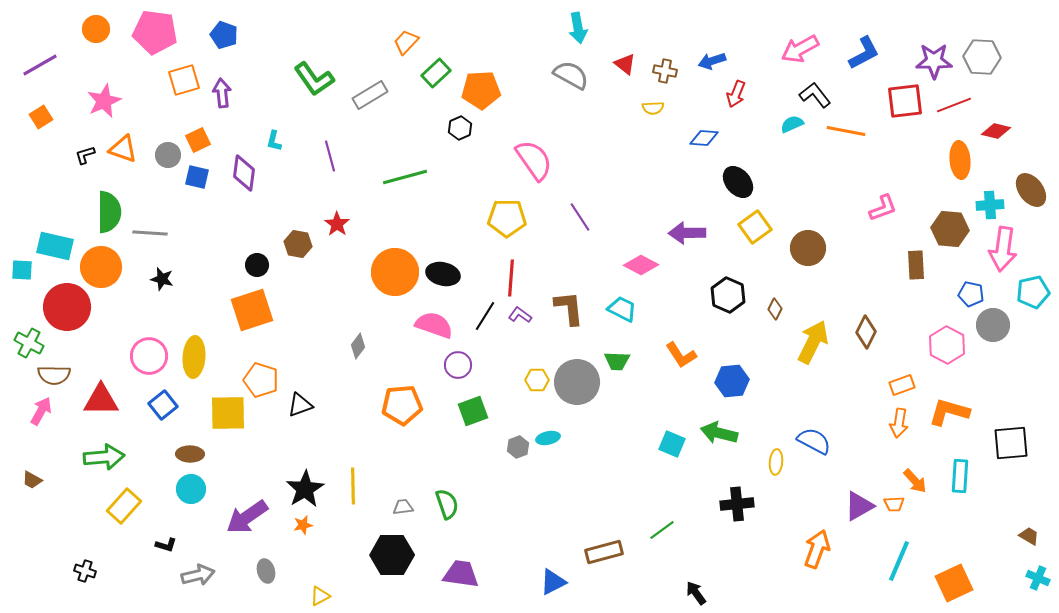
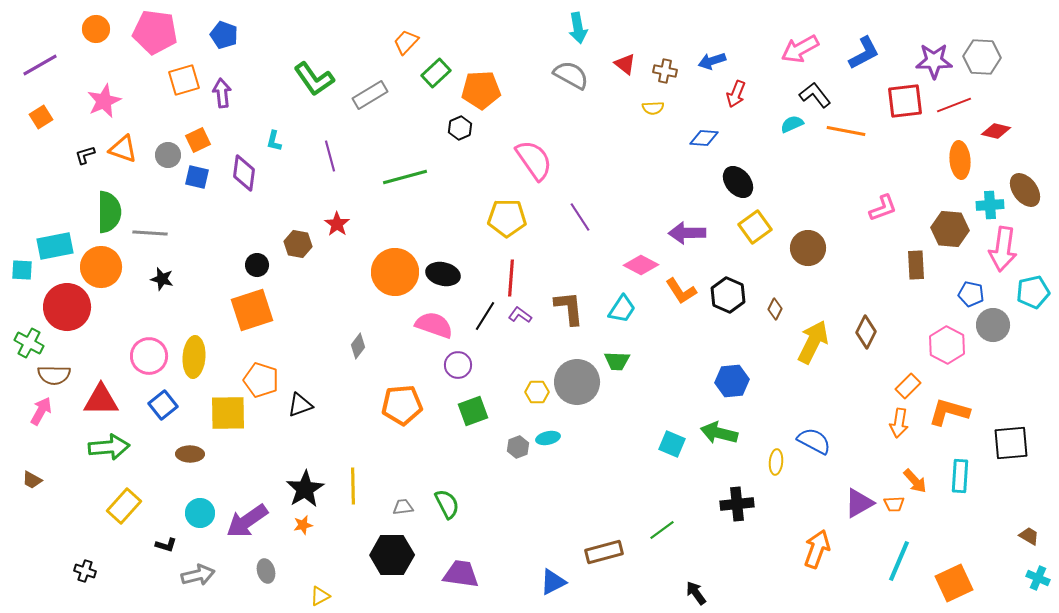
brown ellipse at (1031, 190): moved 6 px left
cyan rectangle at (55, 246): rotated 24 degrees counterclockwise
cyan trapezoid at (622, 309): rotated 96 degrees clockwise
orange L-shape at (681, 355): moved 64 px up
yellow hexagon at (537, 380): moved 12 px down
orange rectangle at (902, 385): moved 6 px right, 1 px down; rotated 25 degrees counterclockwise
green arrow at (104, 457): moved 5 px right, 10 px up
cyan circle at (191, 489): moved 9 px right, 24 px down
green semicircle at (447, 504): rotated 8 degrees counterclockwise
purple triangle at (859, 506): moved 3 px up
purple arrow at (247, 517): moved 4 px down
